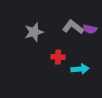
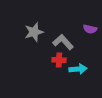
gray L-shape: moved 10 px left, 15 px down; rotated 10 degrees clockwise
red cross: moved 1 px right, 3 px down
cyan arrow: moved 2 px left
